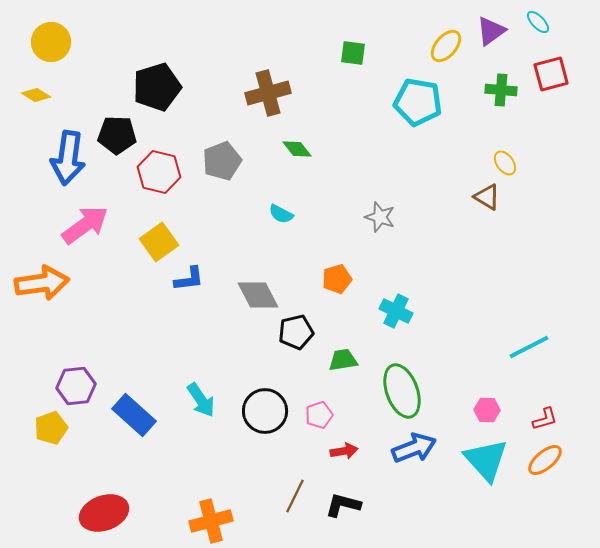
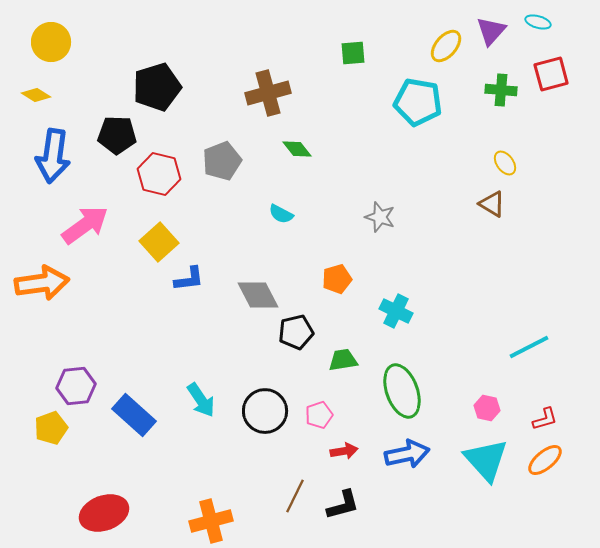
cyan ellipse at (538, 22): rotated 30 degrees counterclockwise
purple triangle at (491, 31): rotated 12 degrees counterclockwise
green square at (353, 53): rotated 12 degrees counterclockwise
blue arrow at (68, 158): moved 15 px left, 2 px up
red hexagon at (159, 172): moved 2 px down
brown triangle at (487, 197): moved 5 px right, 7 px down
yellow square at (159, 242): rotated 6 degrees counterclockwise
pink hexagon at (487, 410): moved 2 px up; rotated 10 degrees clockwise
blue arrow at (414, 448): moved 7 px left, 6 px down; rotated 9 degrees clockwise
black L-shape at (343, 505): rotated 150 degrees clockwise
